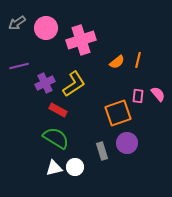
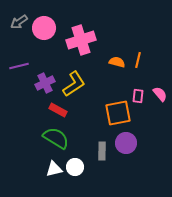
gray arrow: moved 2 px right, 1 px up
pink circle: moved 2 px left
orange semicircle: rotated 126 degrees counterclockwise
pink semicircle: moved 2 px right
orange square: rotated 8 degrees clockwise
purple circle: moved 1 px left
gray rectangle: rotated 18 degrees clockwise
white triangle: moved 1 px down
